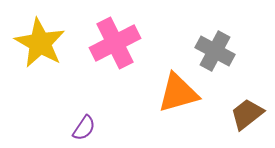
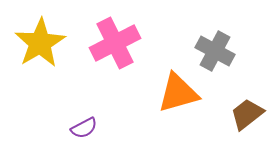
yellow star: rotated 12 degrees clockwise
purple semicircle: rotated 28 degrees clockwise
